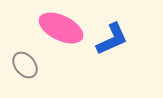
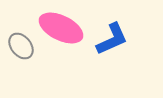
gray ellipse: moved 4 px left, 19 px up
